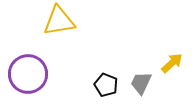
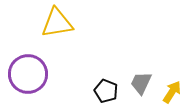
yellow triangle: moved 2 px left, 2 px down
yellow arrow: moved 29 px down; rotated 15 degrees counterclockwise
black pentagon: moved 6 px down
